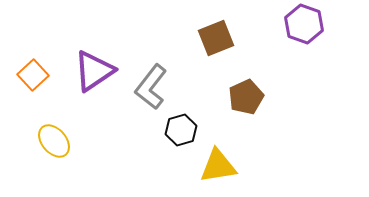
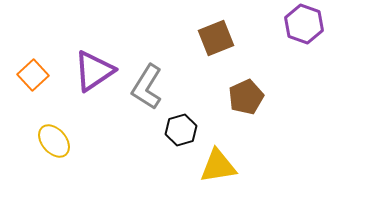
gray L-shape: moved 4 px left; rotated 6 degrees counterclockwise
